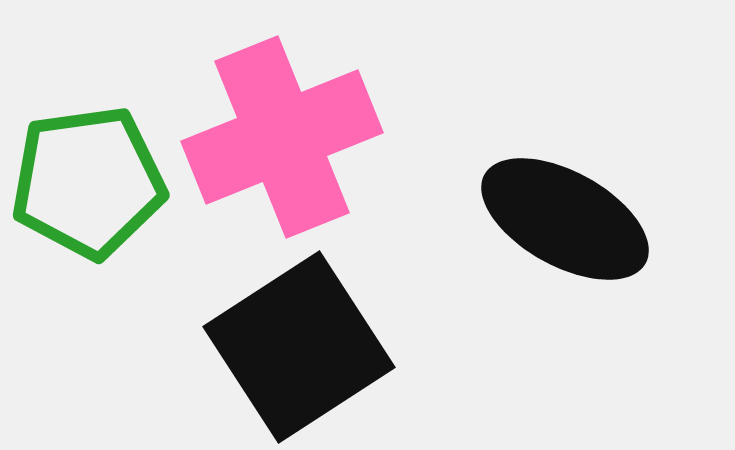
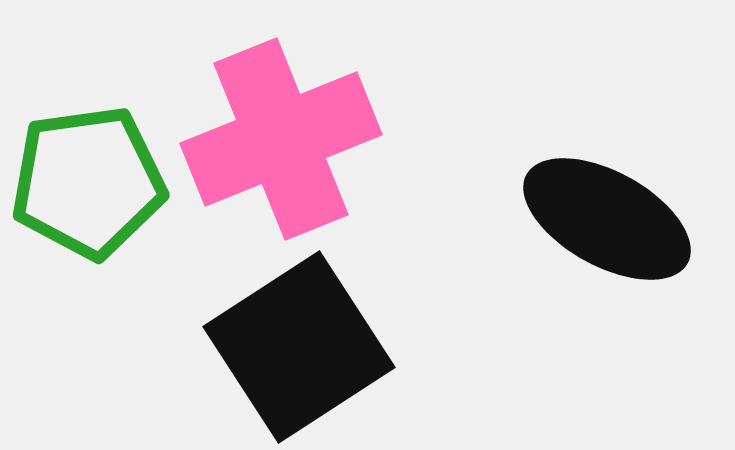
pink cross: moved 1 px left, 2 px down
black ellipse: moved 42 px right
